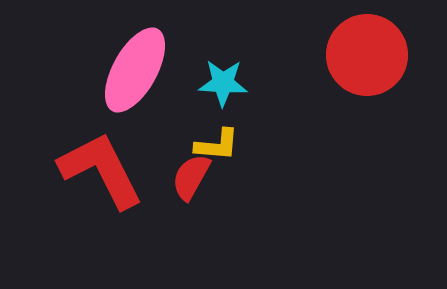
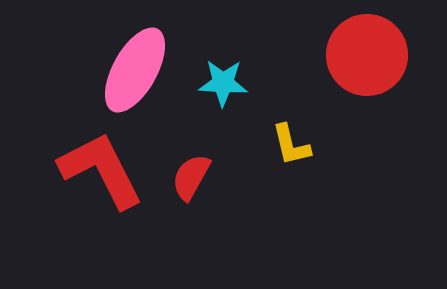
yellow L-shape: moved 74 px right; rotated 72 degrees clockwise
